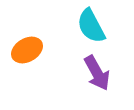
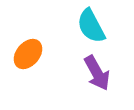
orange ellipse: moved 1 px right, 4 px down; rotated 20 degrees counterclockwise
